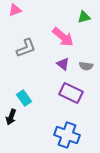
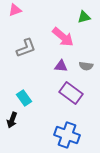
purple triangle: moved 2 px left, 2 px down; rotated 32 degrees counterclockwise
purple rectangle: rotated 10 degrees clockwise
black arrow: moved 1 px right, 3 px down
